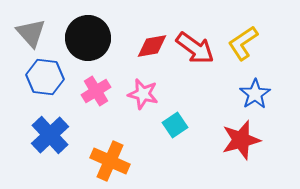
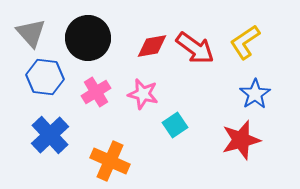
yellow L-shape: moved 2 px right, 1 px up
pink cross: moved 1 px down
